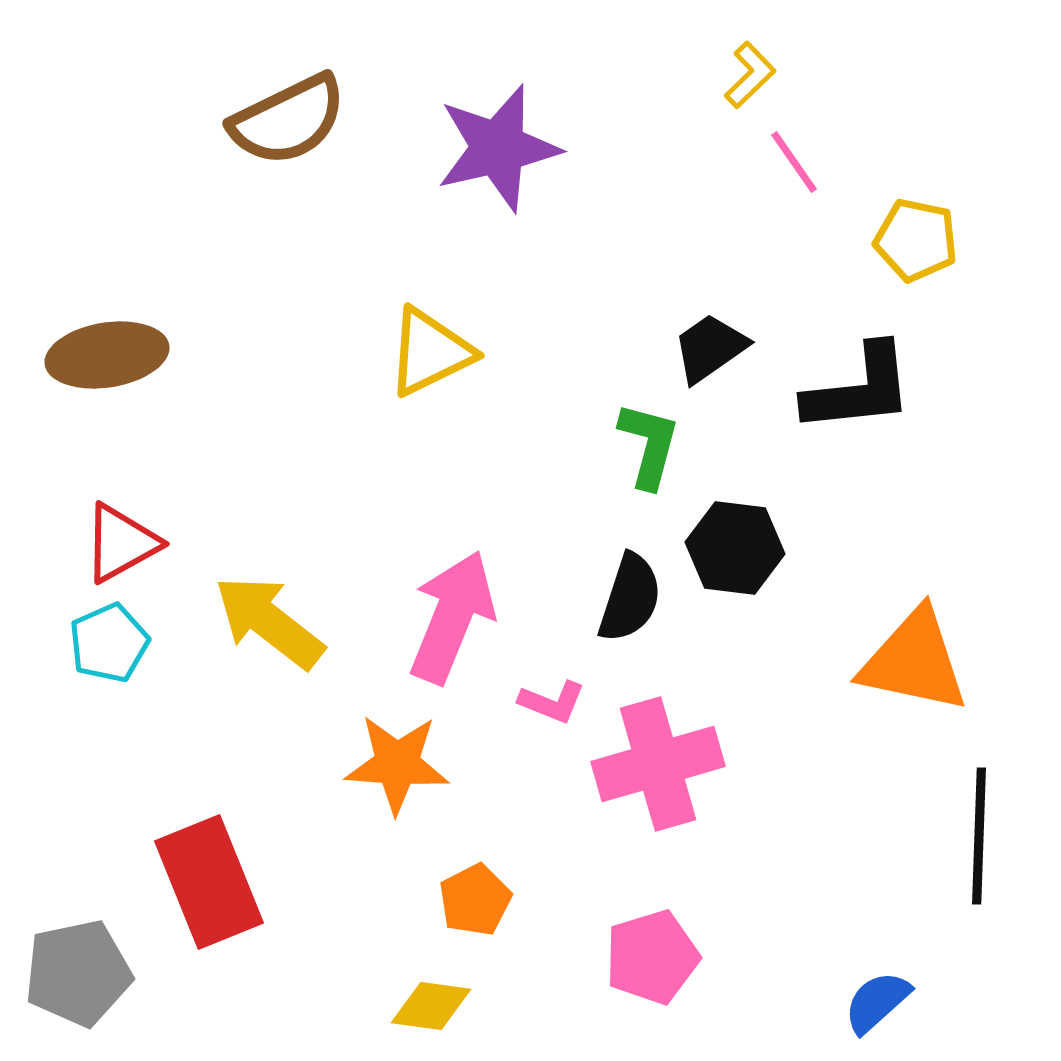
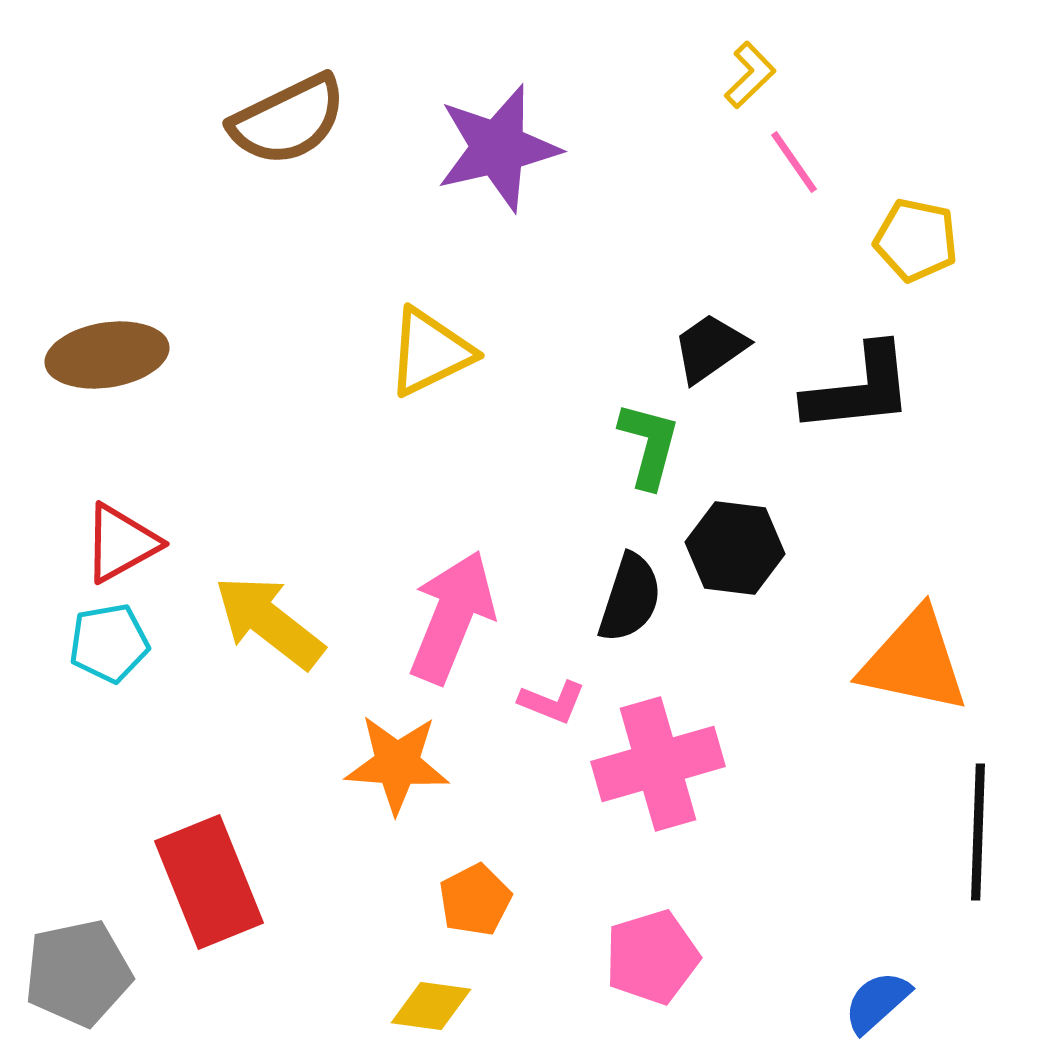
cyan pentagon: rotated 14 degrees clockwise
black line: moved 1 px left, 4 px up
